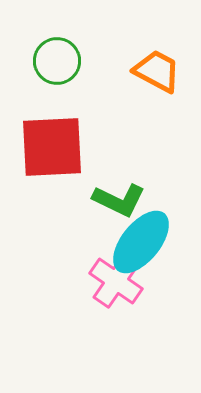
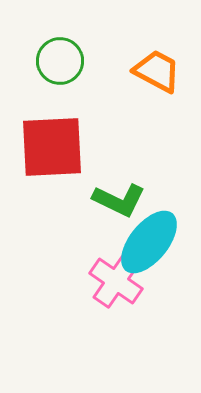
green circle: moved 3 px right
cyan ellipse: moved 8 px right
